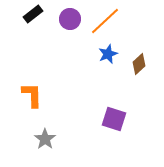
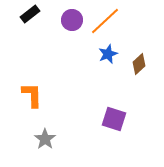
black rectangle: moved 3 px left
purple circle: moved 2 px right, 1 px down
